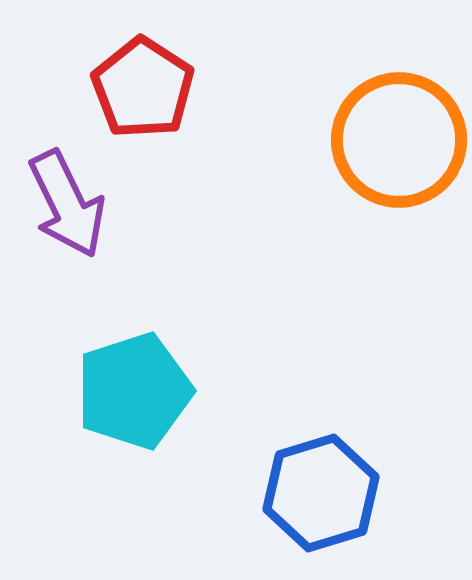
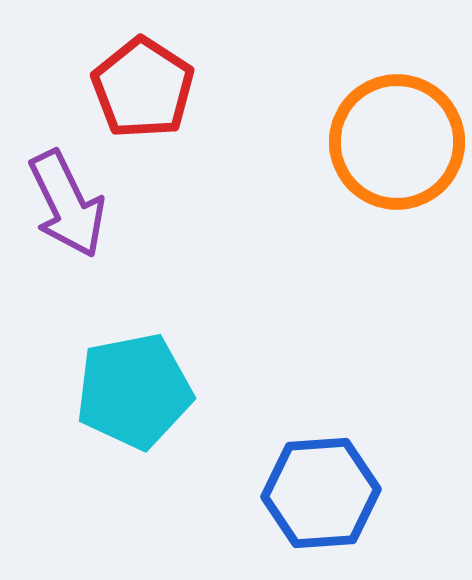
orange circle: moved 2 px left, 2 px down
cyan pentagon: rotated 7 degrees clockwise
blue hexagon: rotated 13 degrees clockwise
